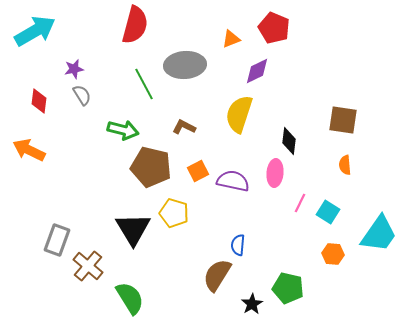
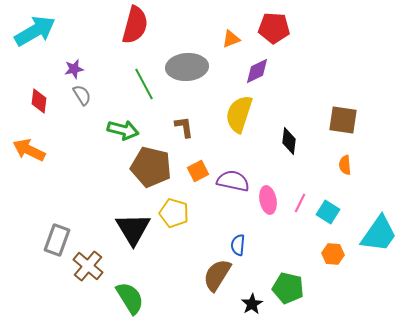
red pentagon: rotated 20 degrees counterclockwise
gray ellipse: moved 2 px right, 2 px down
brown L-shape: rotated 55 degrees clockwise
pink ellipse: moved 7 px left, 27 px down; rotated 16 degrees counterclockwise
